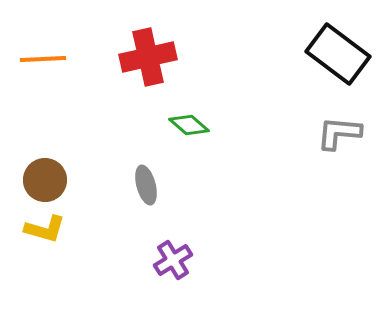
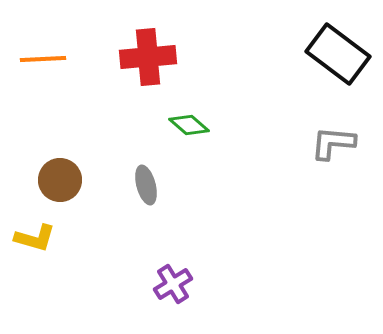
red cross: rotated 8 degrees clockwise
gray L-shape: moved 6 px left, 10 px down
brown circle: moved 15 px right
yellow L-shape: moved 10 px left, 9 px down
purple cross: moved 24 px down
